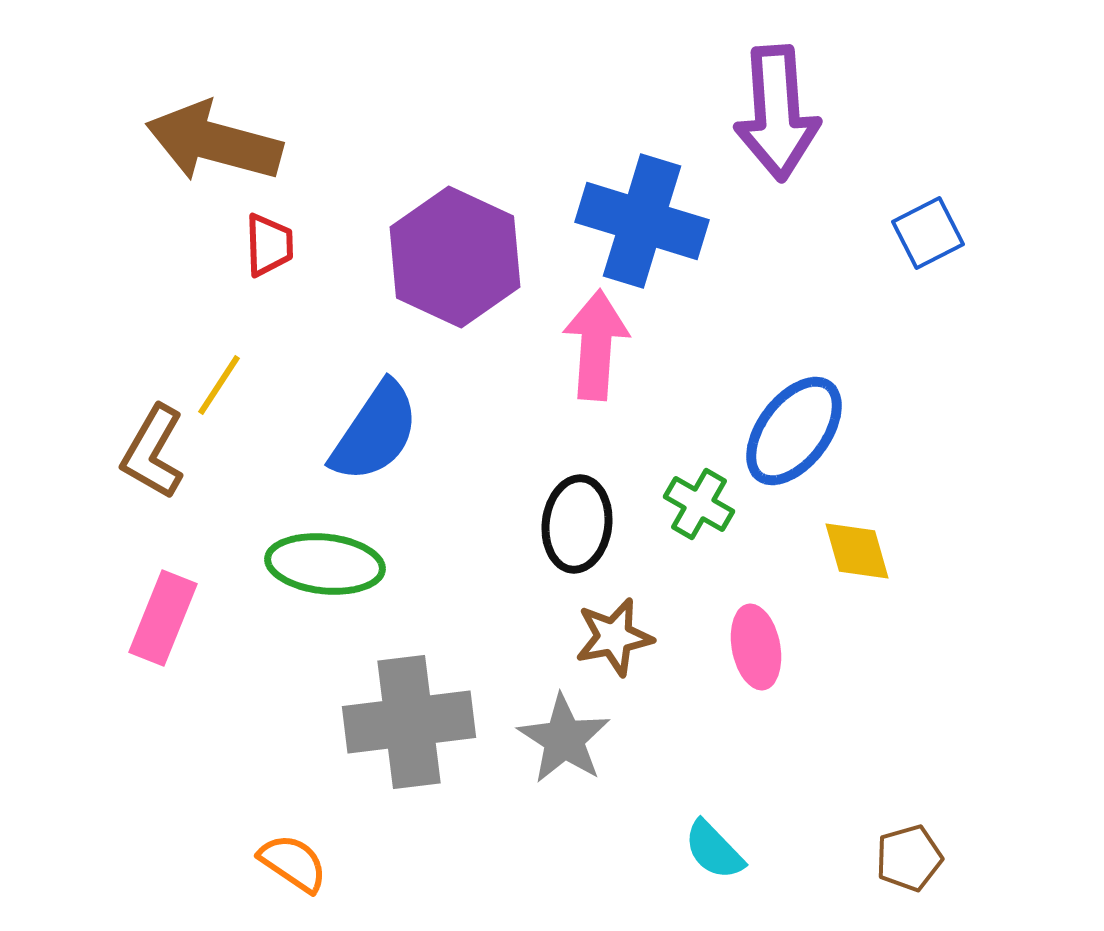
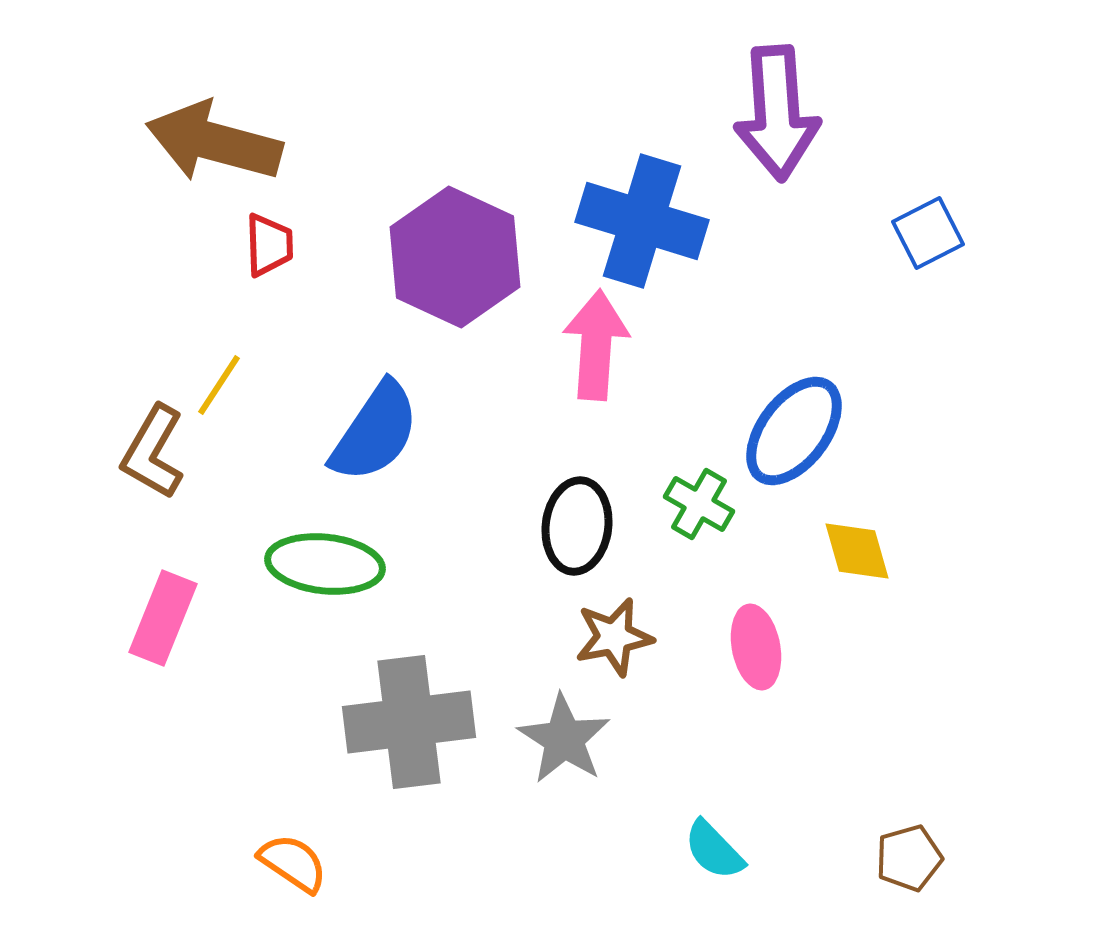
black ellipse: moved 2 px down
